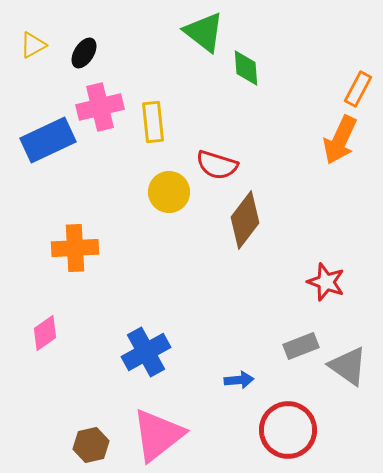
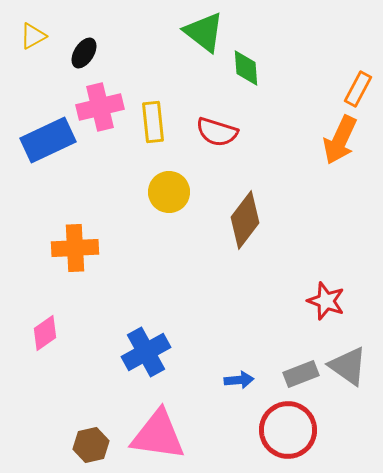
yellow triangle: moved 9 px up
red semicircle: moved 33 px up
red star: moved 19 px down
gray rectangle: moved 28 px down
pink triangle: rotated 46 degrees clockwise
